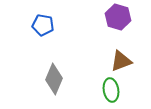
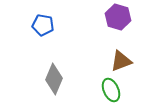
green ellipse: rotated 15 degrees counterclockwise
